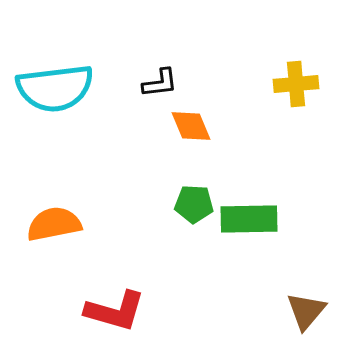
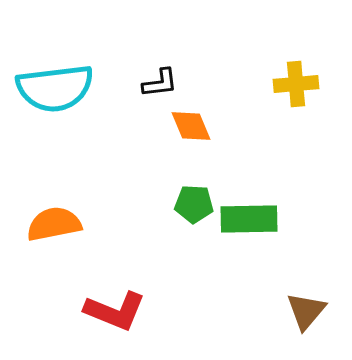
red L-shape: rotated 6 degrees clockwise
